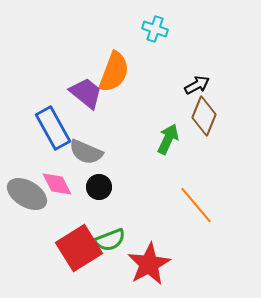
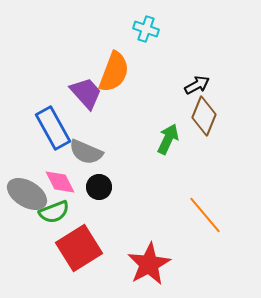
cyan cross: moved 9 px left
purple trapezoid: rotated 9 degrees clockwise
pink diamond: moved 3 px right, 2 px up
orange line: moved 9 px right, 10 px down
green semicircle: moved 56 px left, 28 px up
